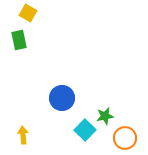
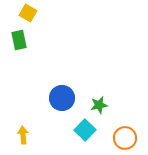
green star: moved 6 px left, 11 px up
